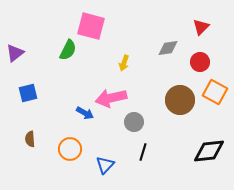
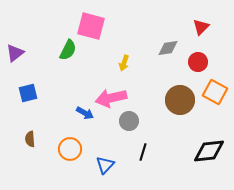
red circle: moved 2 px left
gray circle: moved 5 px left, 1 px up
